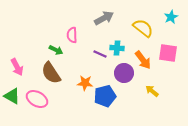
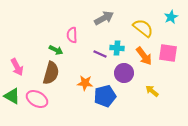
orange arrow: moved 1 px right, 4 px up
brown semicircle: rotated 130 degrees counterclockwise
